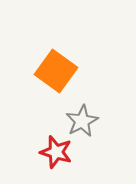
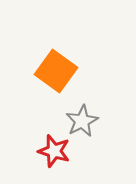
red star: moved 2 px left, 1 px up
